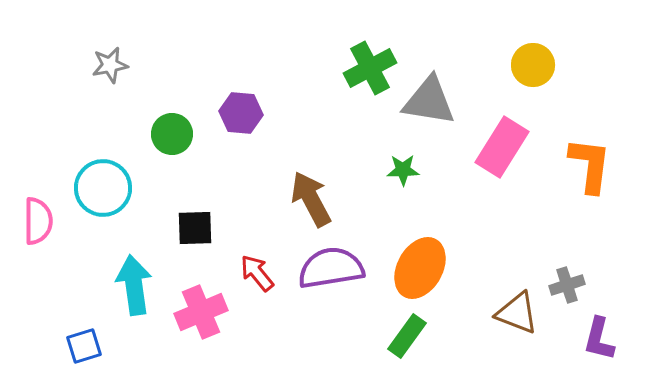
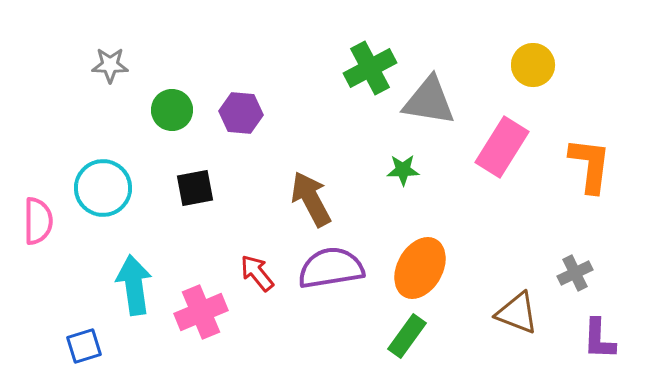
gray star: rotated 12 degrees clockwise
green circle: moved 24 px up
black square: moved 40 px up; rotated 9 degrees counterclockwise
gray cross: moved 8 px right, 12 px up; rotated 8 degrees counterclockwise
purple L-shape: rotated 12 degrees counterclockwise
